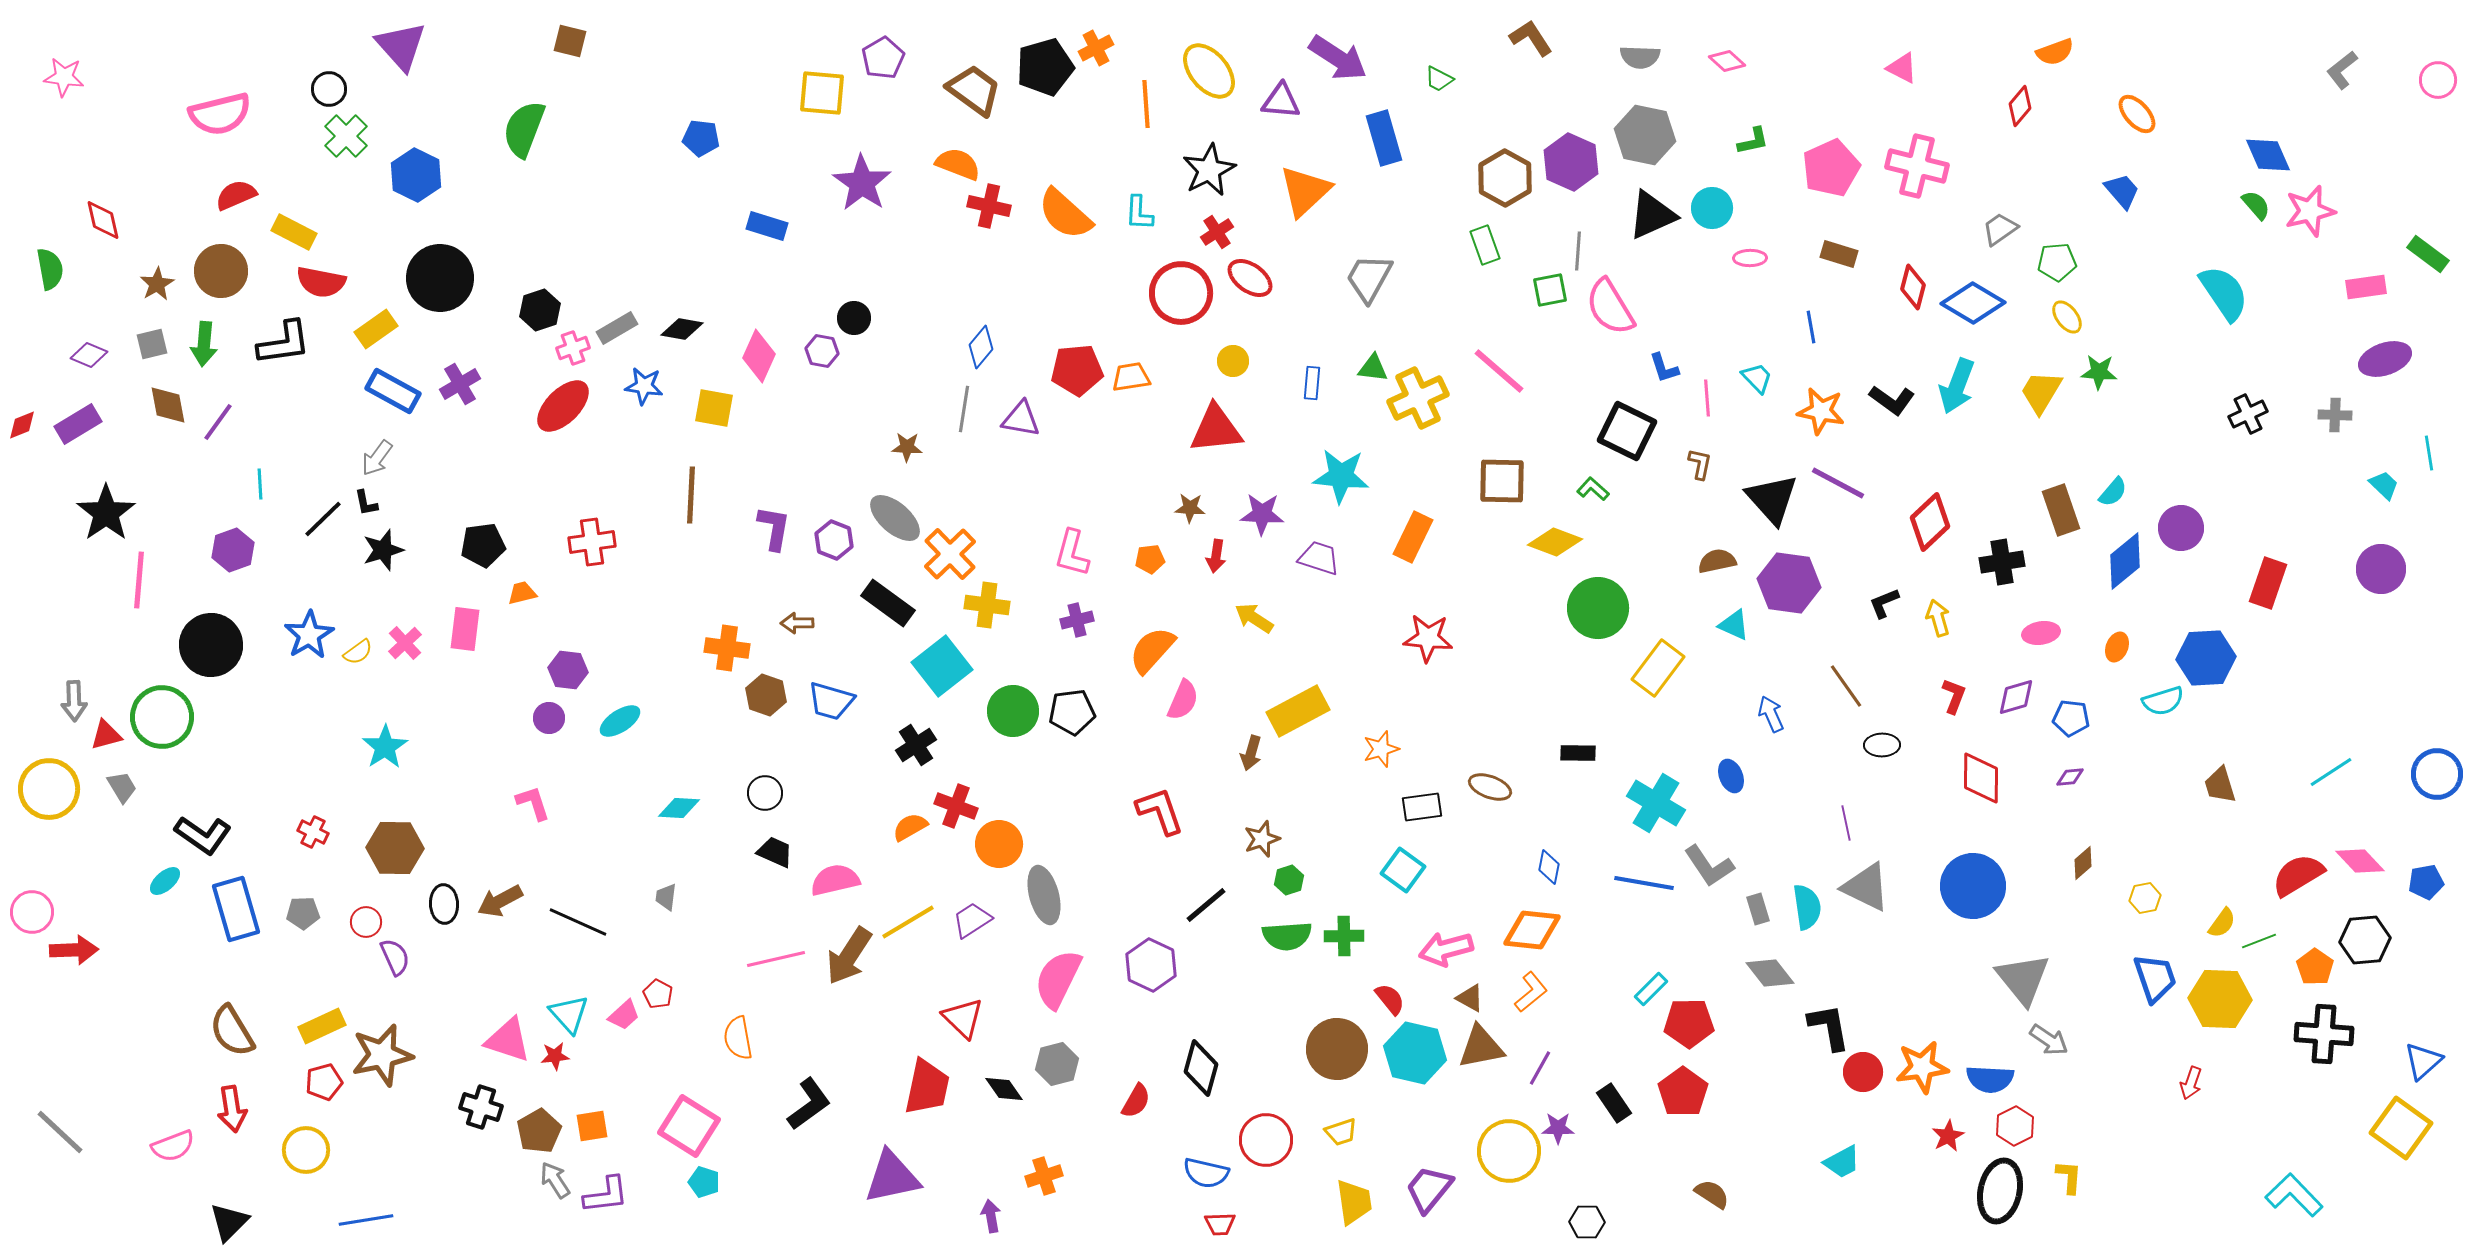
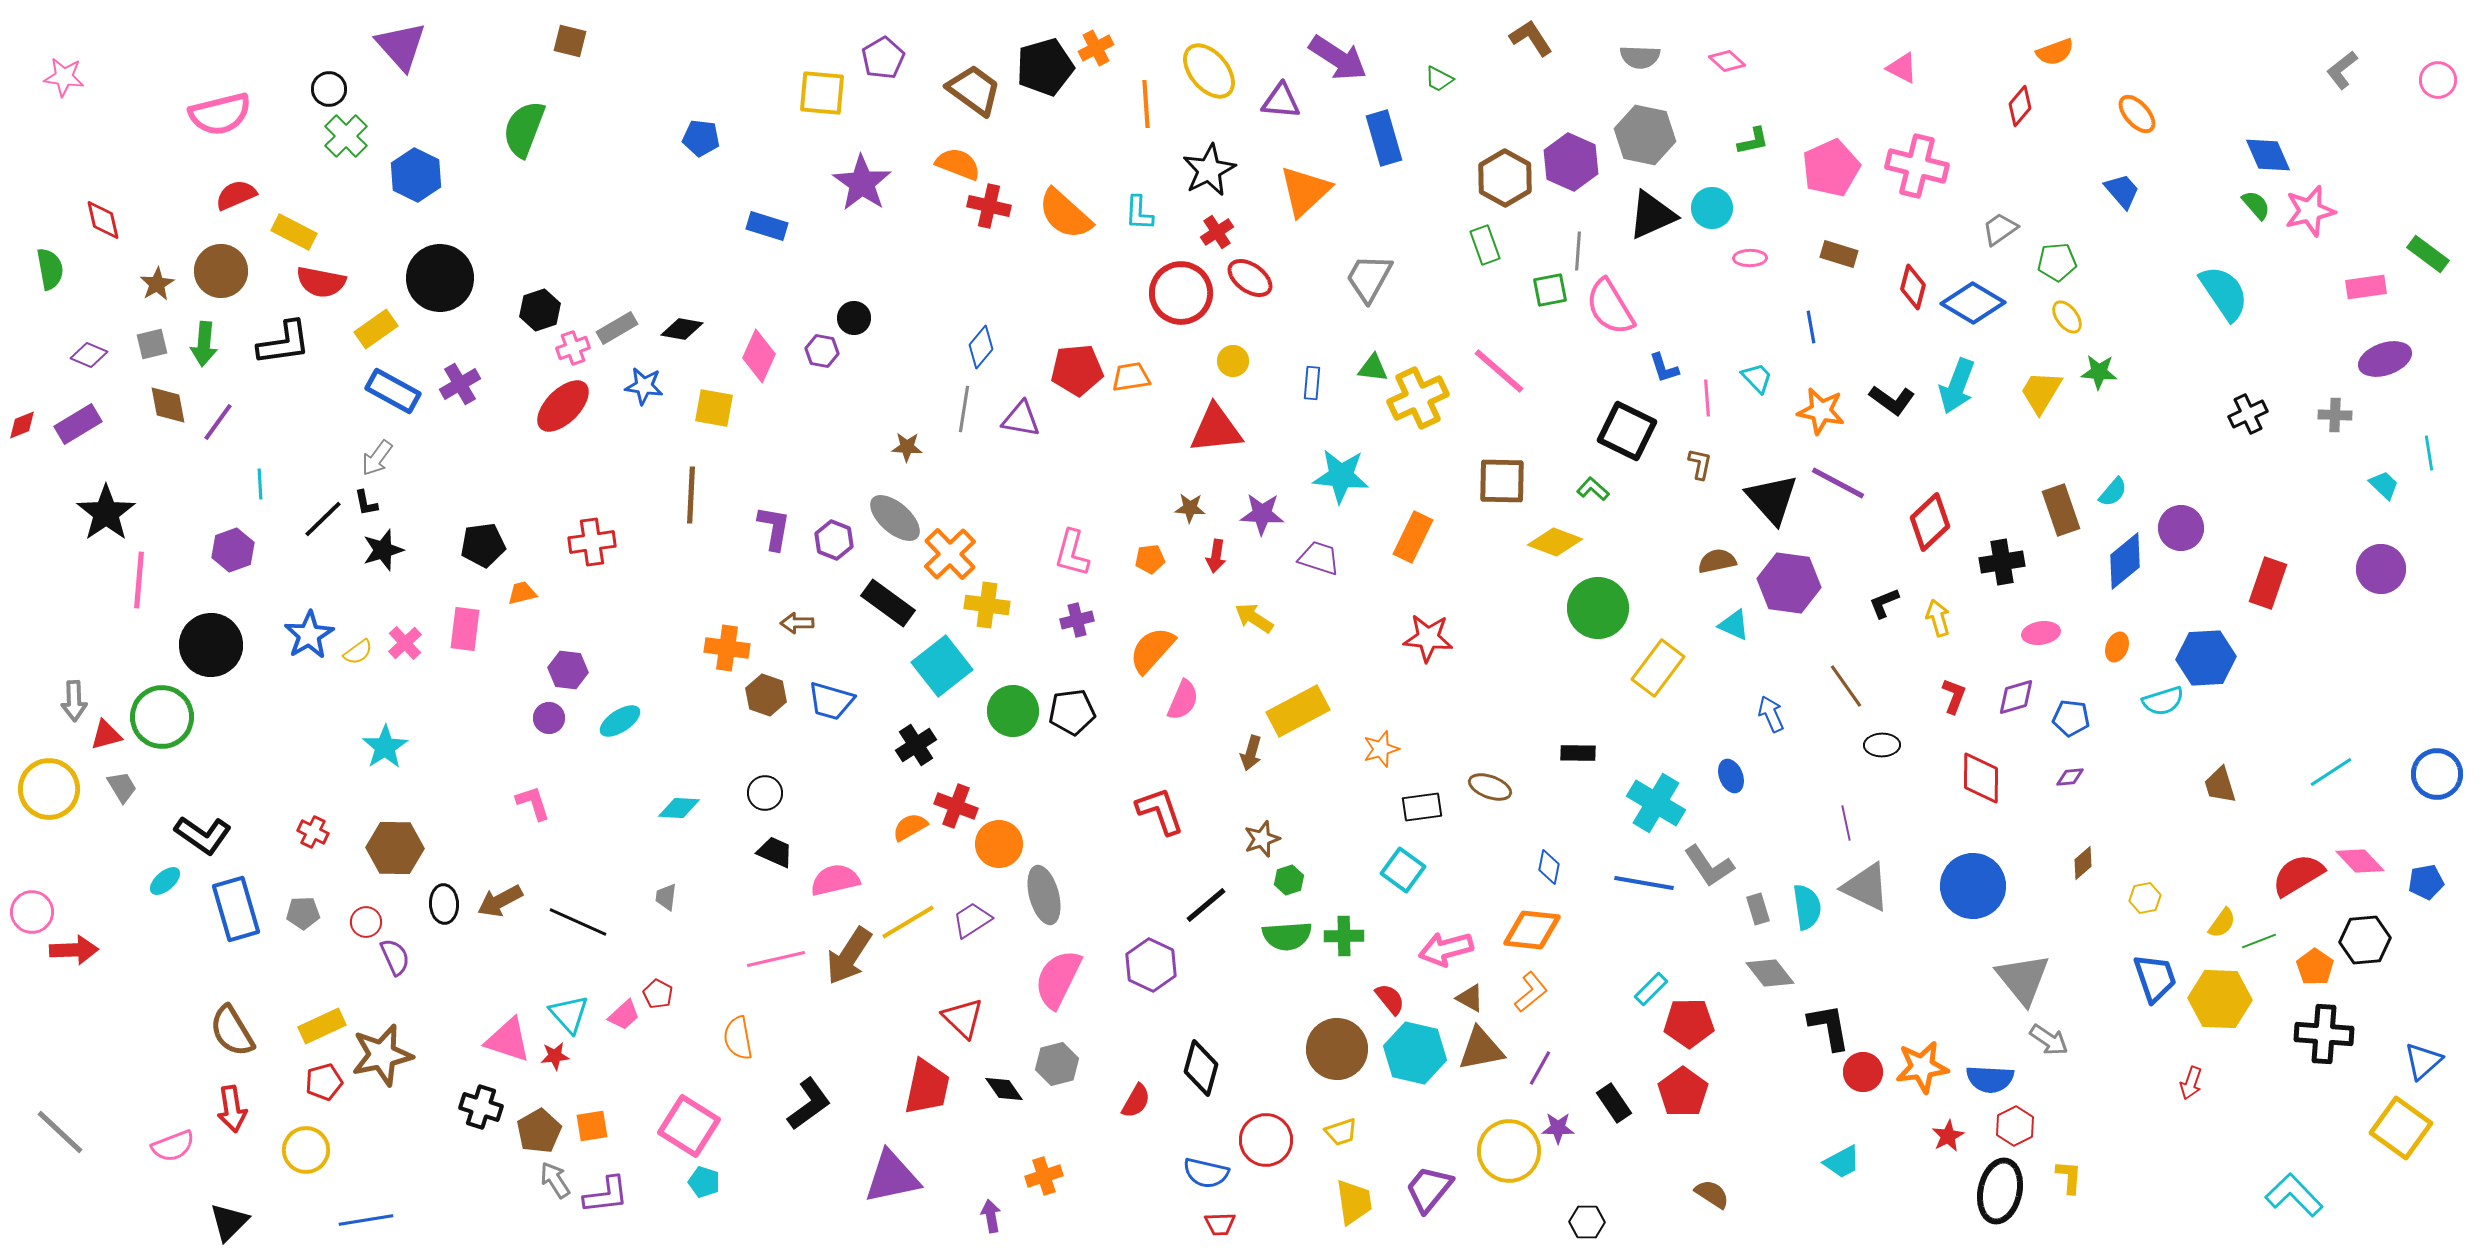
brown triangle at (1481, 1047): moved 2 px down
